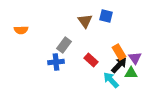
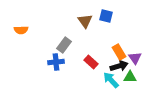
red rectangle: moved 2 px down
black arrow: moved 1 px down; rotated 30 degrees clockwise
green triangle: moved 1 px left, 4 px down
